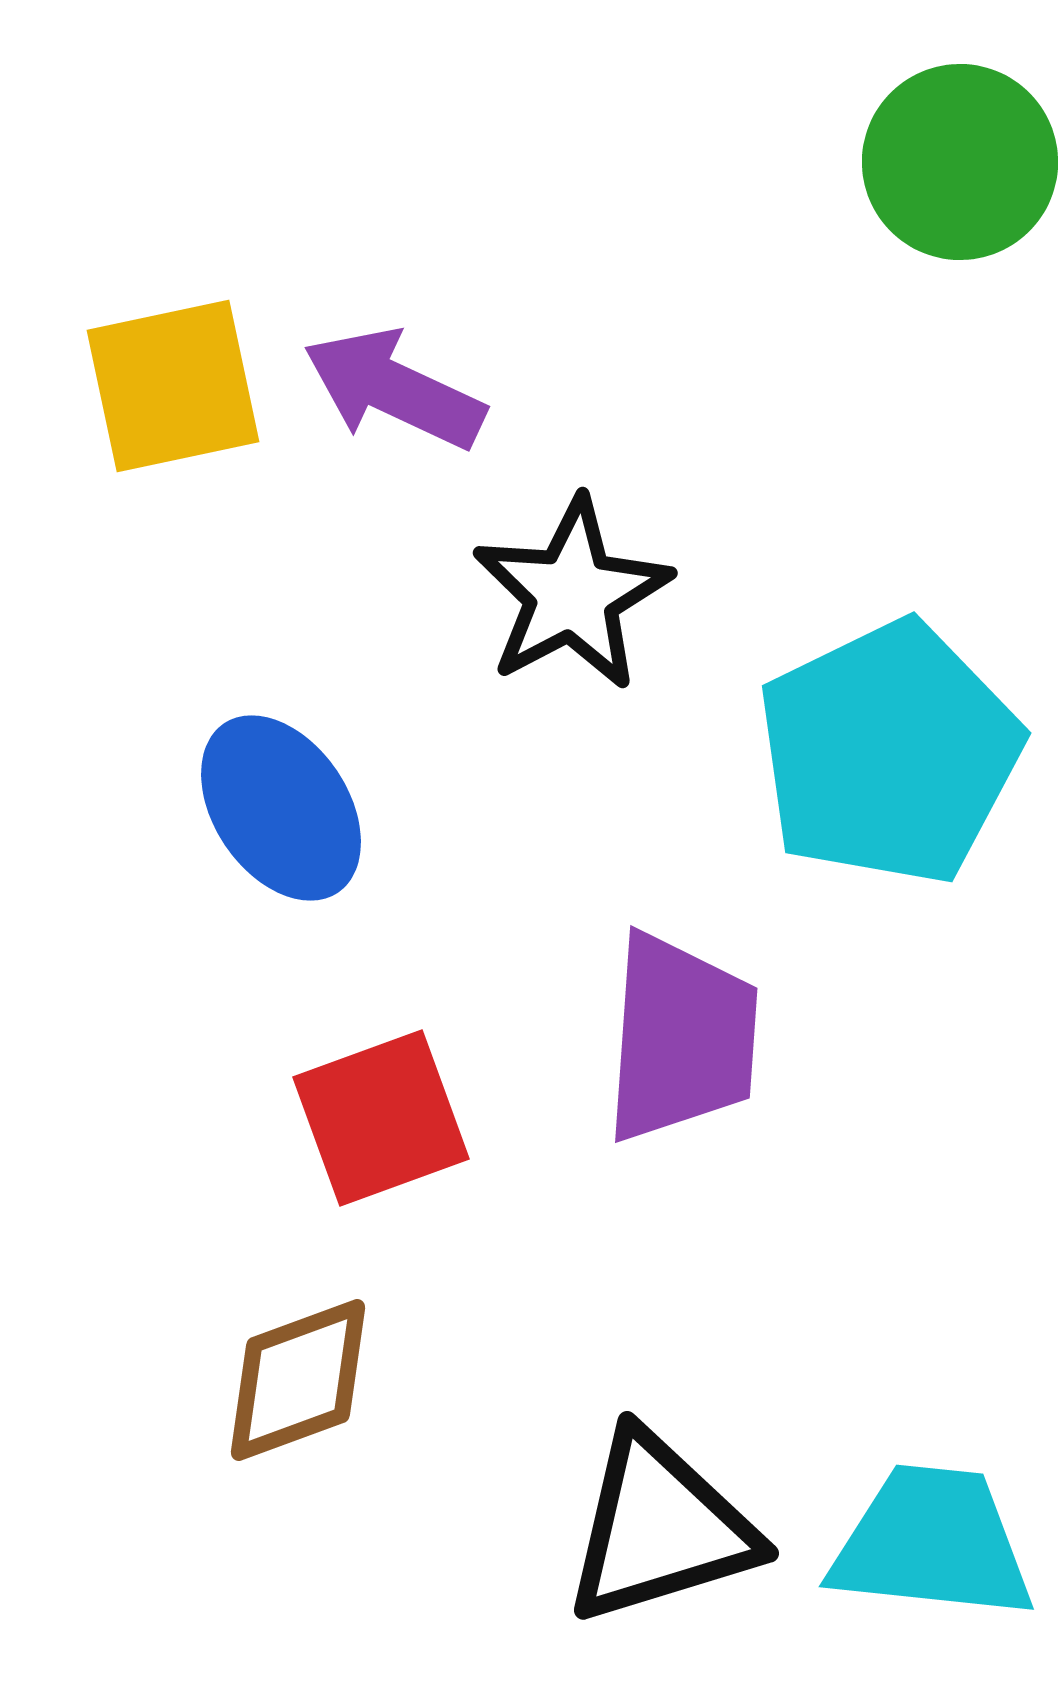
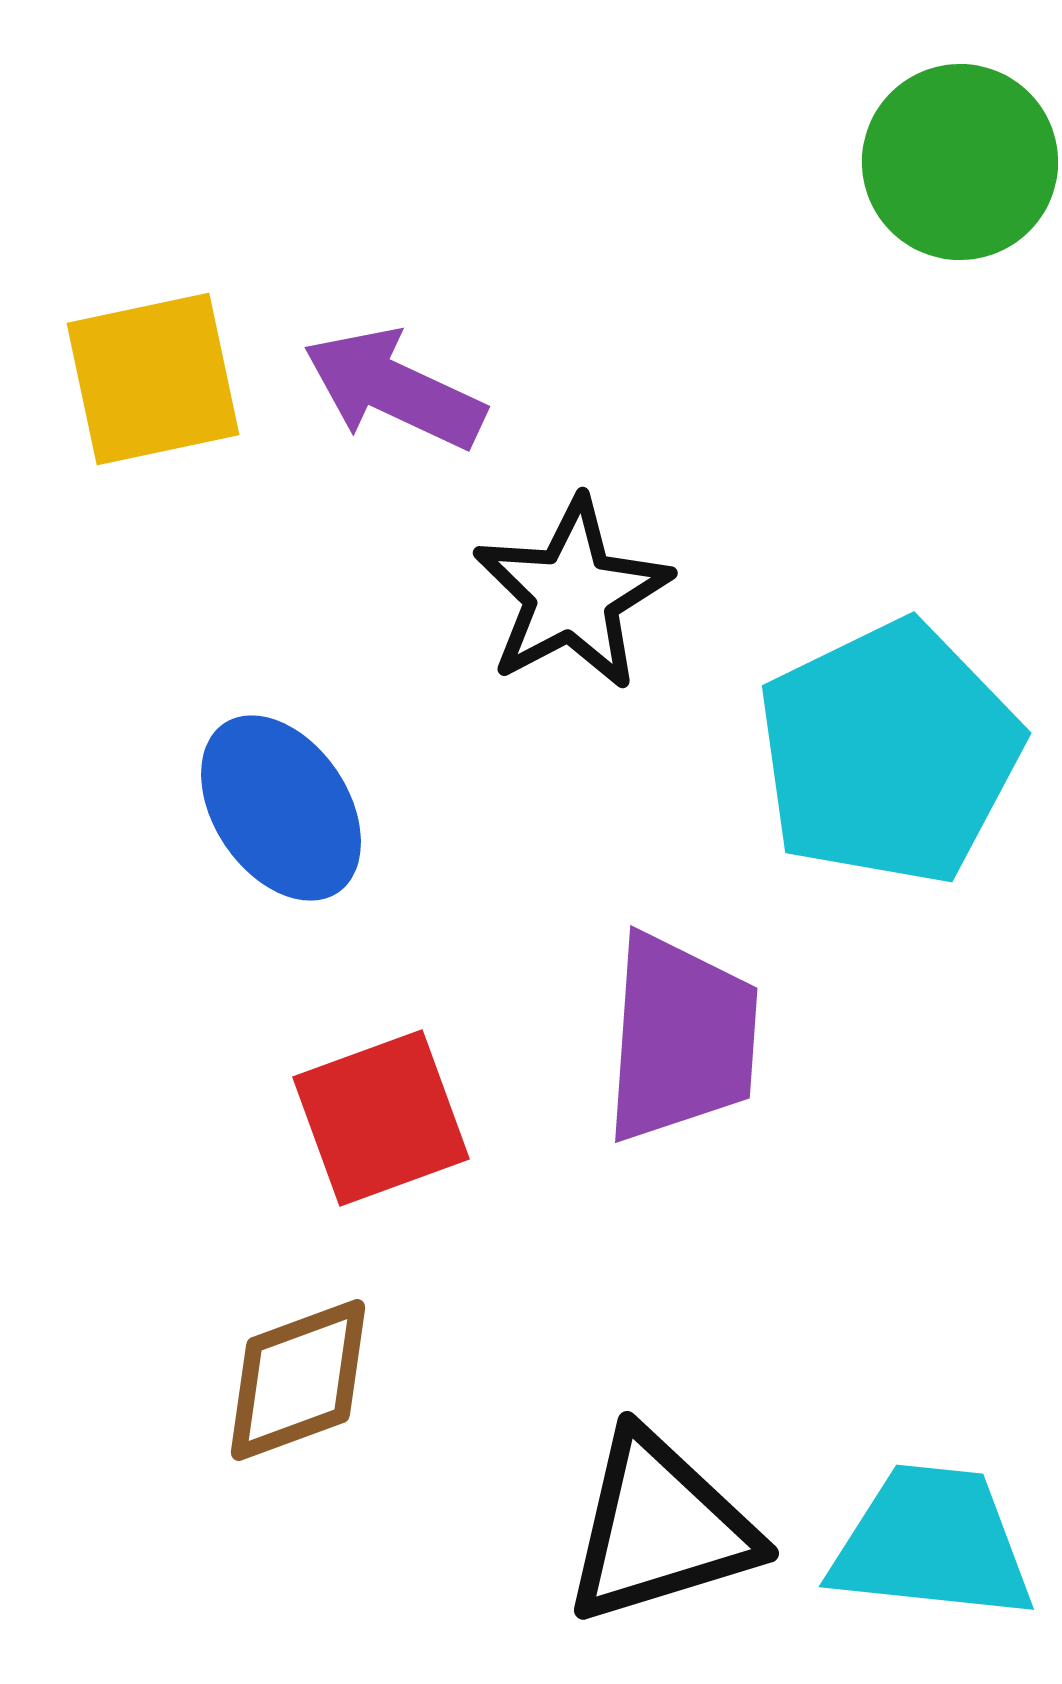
yellow square: moved 20 px left, 7 px up
